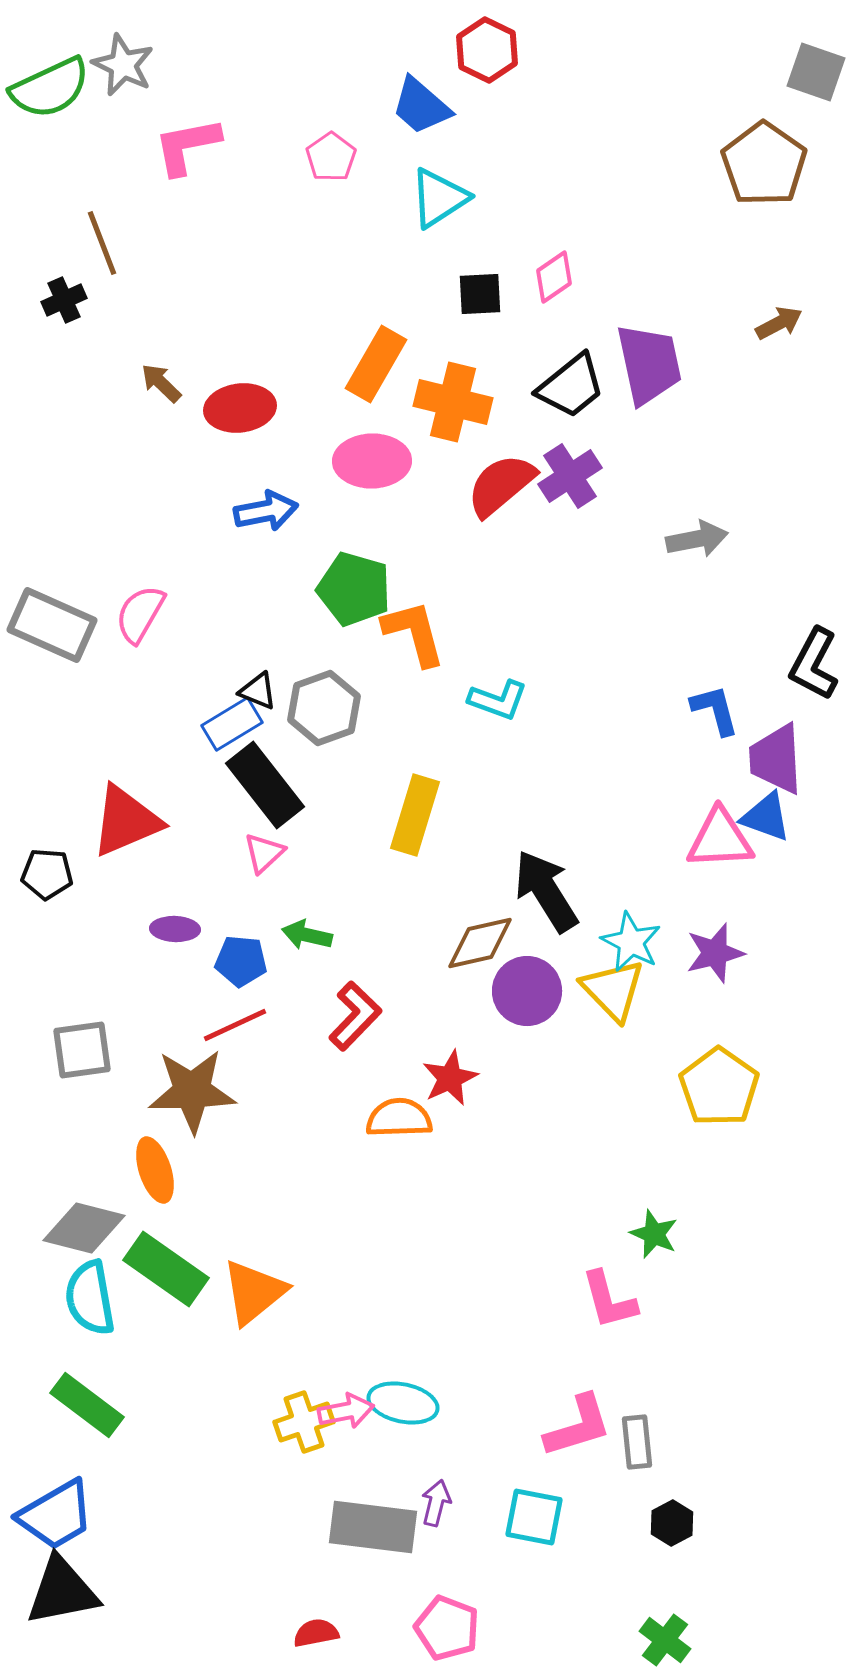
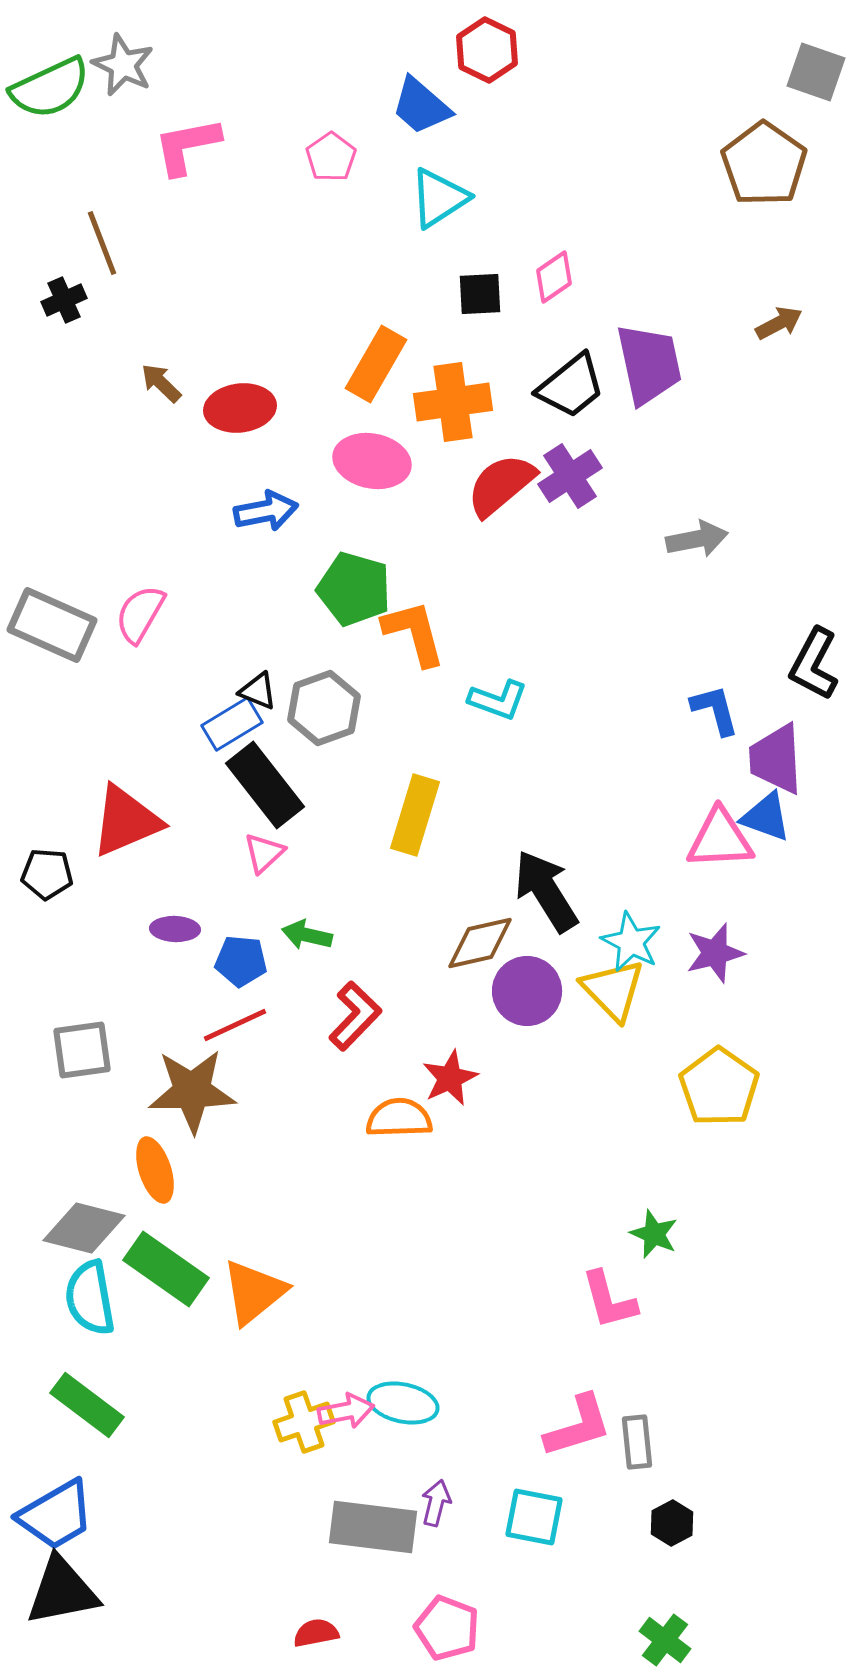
orange cross at (453, 402): rotated 22 degrees counterclockwise
pink ellipse at (372, 461): rotated 12 degrees clockwise
